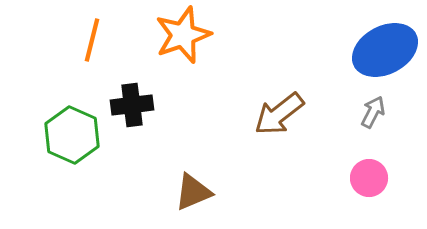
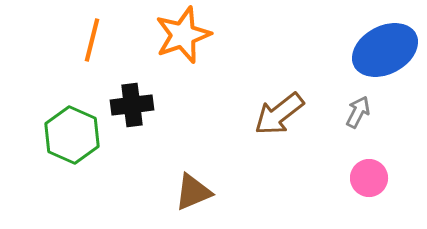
gray arrow: moved 15 px left
